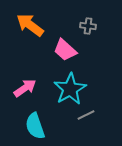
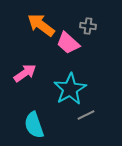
orange arrow: moved 11 px right
pink trapezoid: moved 3 px right, 7 px up
pink arrow: moved 15 px up
cyan semicircle: moved 1 px left, 1 px up
